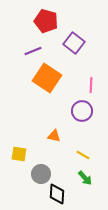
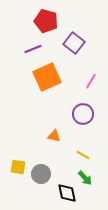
purple line: moved 2 px up
orange square: moved 1 px up; rotated 32 degrees clockwise
pink line: moved 4 px up; rotated 28 degrees clockwise
purple circle: moved 1 px right, 3 px down
yellow square: moved 1 px left, 13 px down
black diamond: moved 10 px right, 1 px up; rotated 15 degrees counterclockwise
